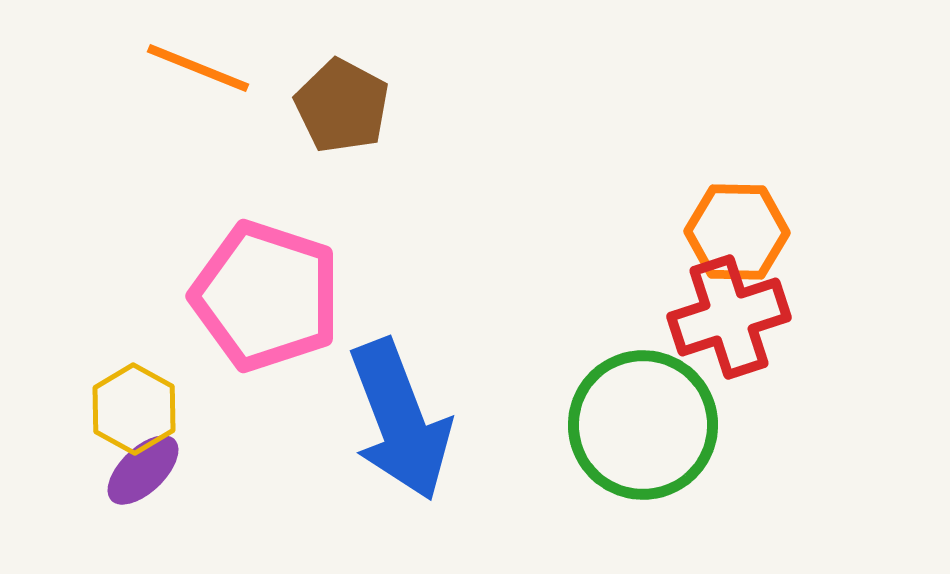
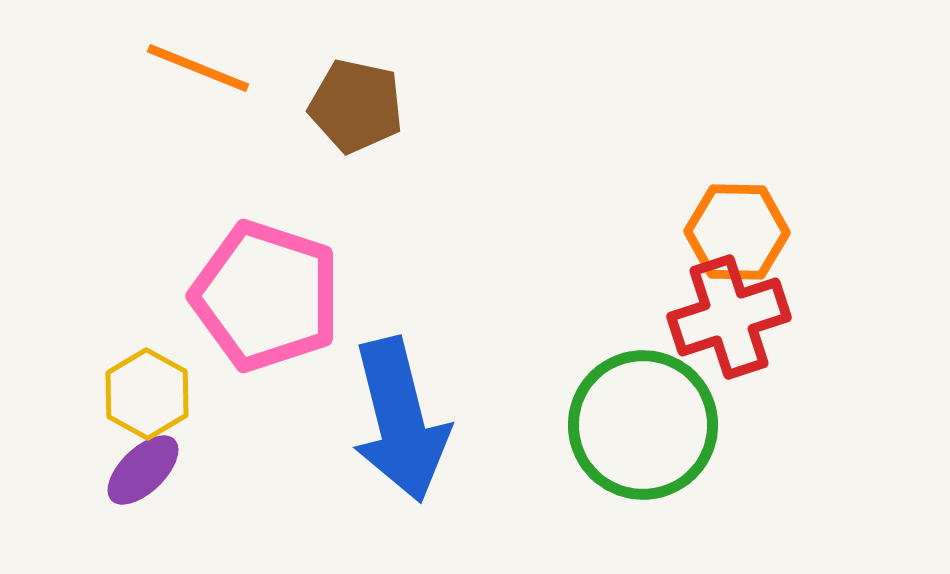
brown pentagon: moved 14 px right; rotated 16 degrees counterclockwise
yellow hexagon: moved 13 px right, 15 px up
blue arrow: rotated 7 degrees clockwise
